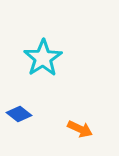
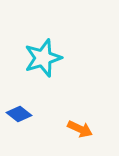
cyan star: rotated 15 degrees clockwise
